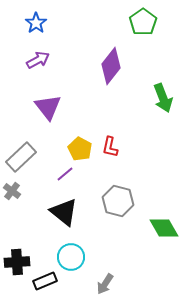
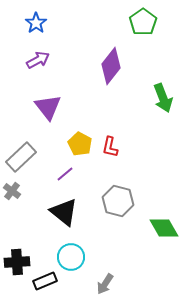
yellow pentagon: moved 5 px up
